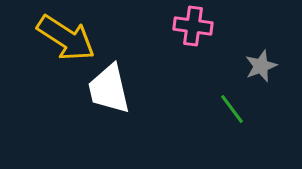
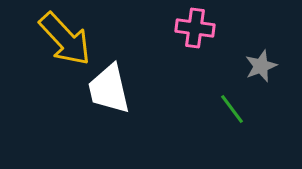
pink cross: moved 2 px right, 2 px down
yellow arrow: moved 1 px left, 1 px down; rotated 14 degrees clockwise
